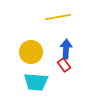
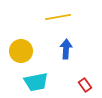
yellow circle: moved 10 px left, 1 px up
red rectangle: moved 21 px right, 20 px down
cyan trapezoid: rotated 15 degrees counterclockwise
